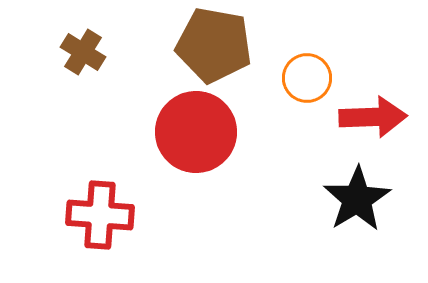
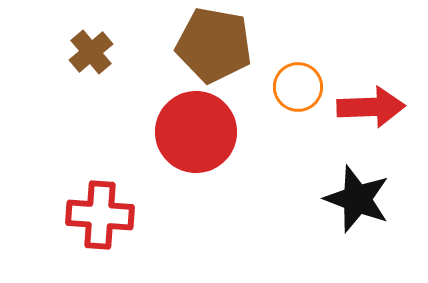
brown cross: moved 8 px right; rotated 18 degrees clockwise
orange circle: moved 9 px left, 9 px down
red arrow: moved 2 px left, 10 px up
black star: rotated 20 degrees counterclockwise
